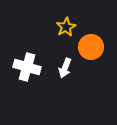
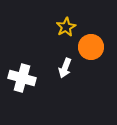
white cross: moved 5 px left, 11 px down
